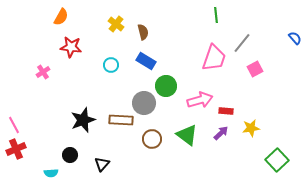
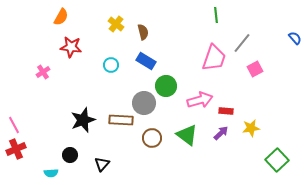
brown circle: moved 1 px up
